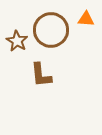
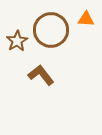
brown star: rotated 10 degrees clockwise
brown L-shape: rotated 148 degrees clockwise
